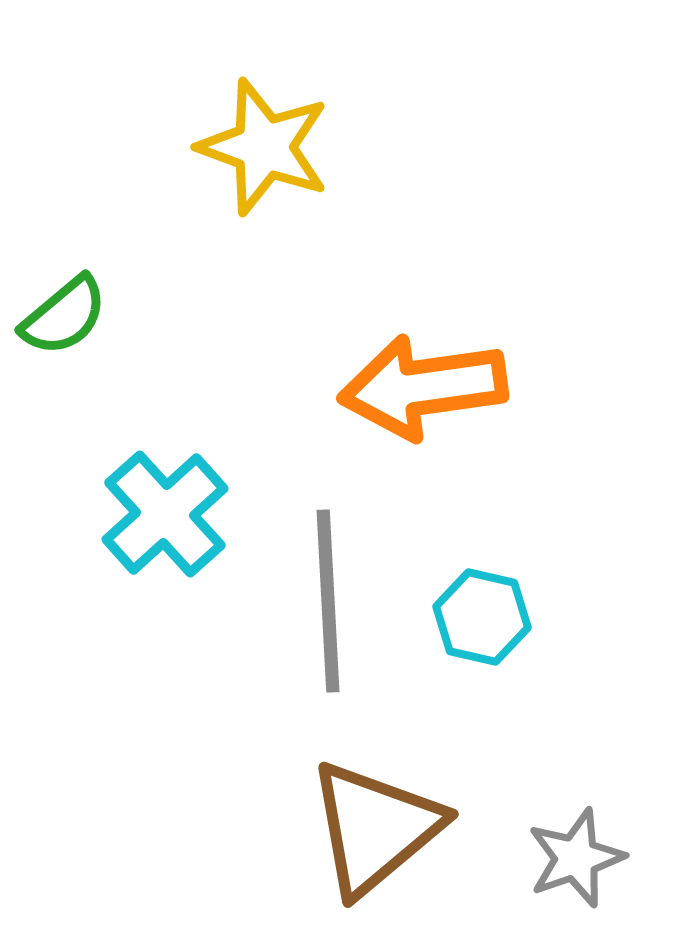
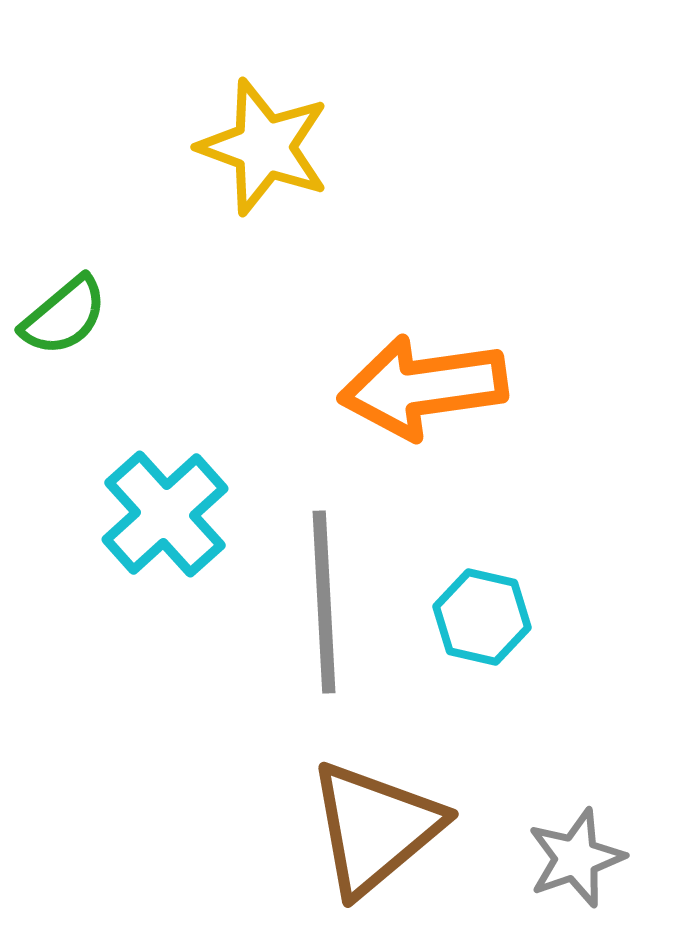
gray line: moved 4 px left, 1 px down
